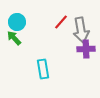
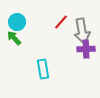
gray arrow: moved 1 px right, 1 px down
